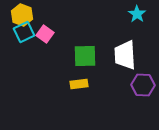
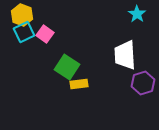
green square: moved 18 px left, 11 px down; rotated 35 degrees clockwise
purple hexagon: moved 2 px up; rotated 20 degrees counterclockwise
